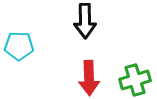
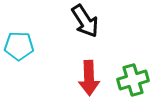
black arrow: rotated 32 degrees counterclockwise
green cross: moved 2 px left
